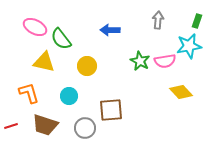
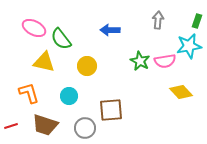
pink ellipse: moved 1 px left, 1 px down
